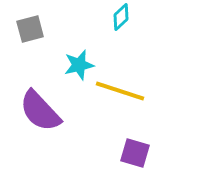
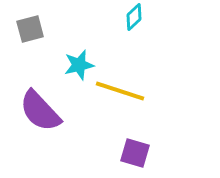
cyan diamond: moved 13 px right
